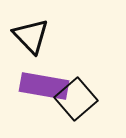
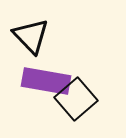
purple rectangle: moved 2 px right, 5 px up
